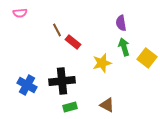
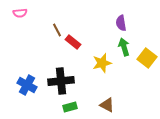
black cross: moved 1 px left
